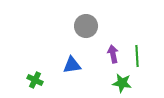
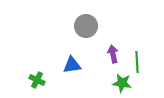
green line: moved 6 px down
green cross: moved 2 px right
